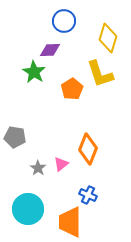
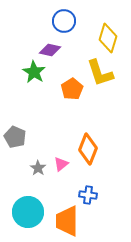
purple diamond: rotated 15 degrees clockwise
yellow L-shape: moved 1 px up
gray pentagon: rotated 15 degrees clockwise
blue cross: rotated 18 degrees counterclockwise
cyan circle: moved 3 px down
orange trapezoid: moved 3 px left, 1 px up
